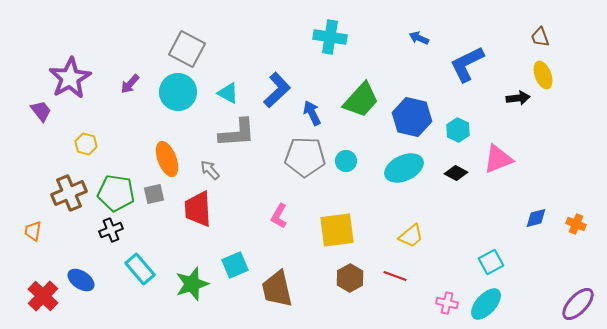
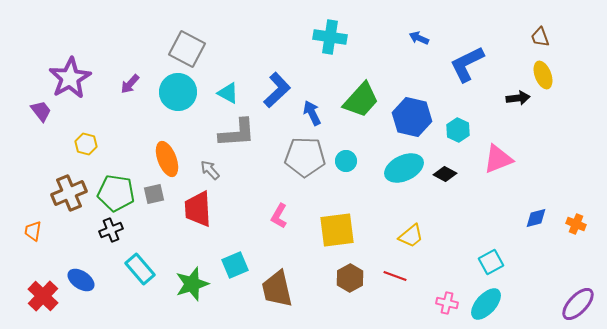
black diamond at (456, 173): moved 11 px left, 1 px down
